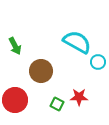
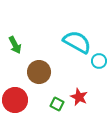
green arrow: moved 1 px up
cyan circle: moved 1 px right, 1 px up
brown circle: moved 2 px left, 1 px down
red star: rotated 24 degrees clockwise
